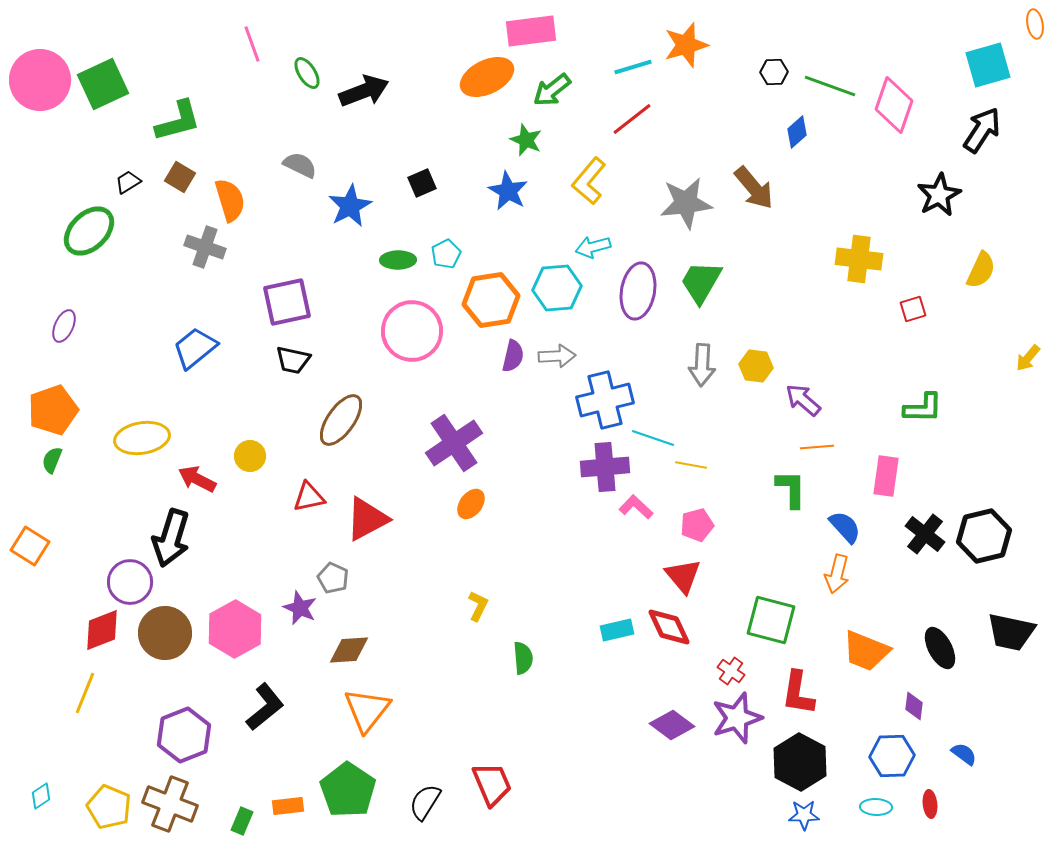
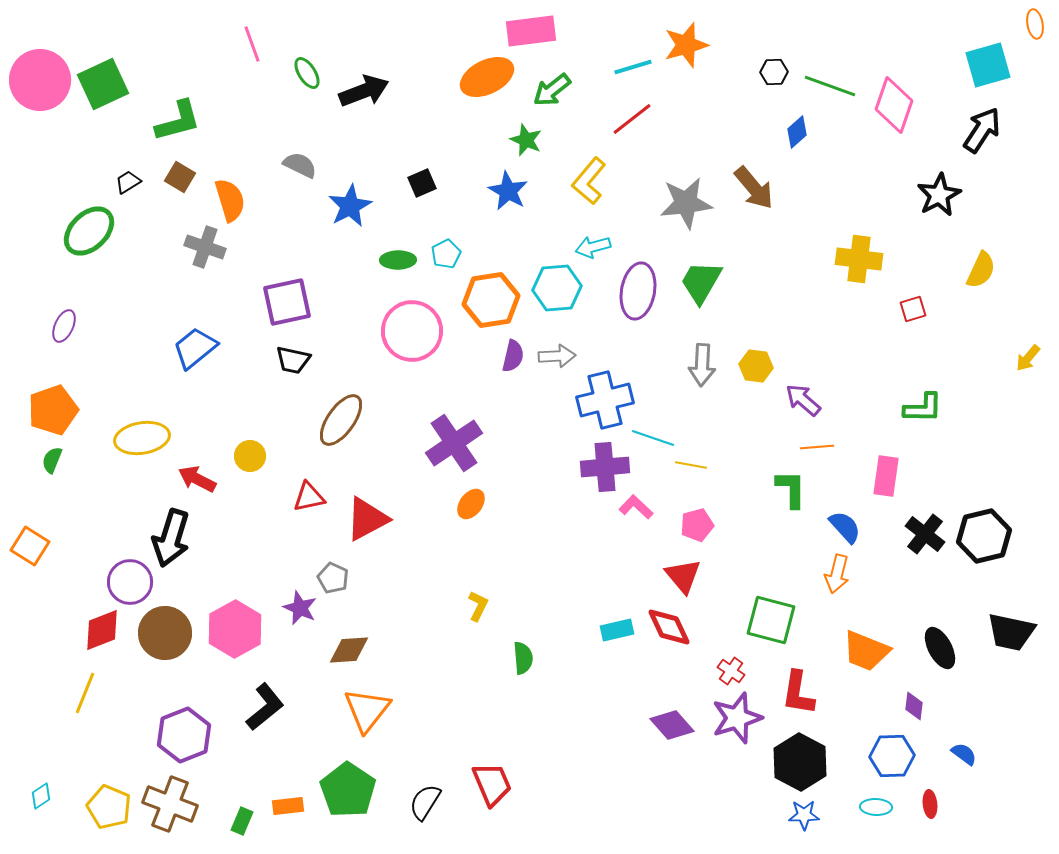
purple diamond at (672, 725): rotated 12 degrees clockwise
